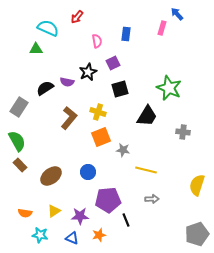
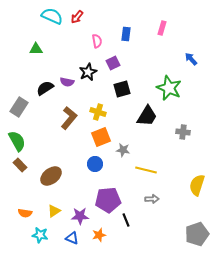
blue arrow: moved 14 px right, 45 px down
cyan semicircle: moved 4 px right, 12 px up
black square: moved 2 px right
blue circle: moved 7 px right, 8 px up
